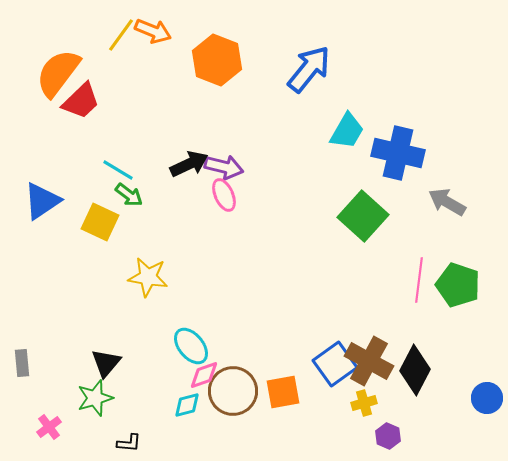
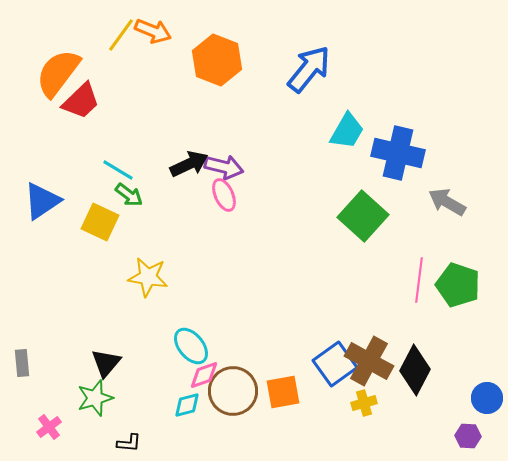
purple hexagon: moved 80 px right; rotated 20 degrees counterclockwise
